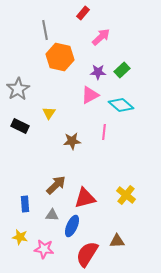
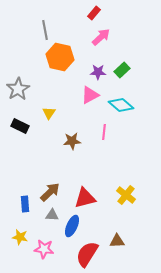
red rectangle: moved 11 px right
brown arrow: moved 6 px left, 7 px down
